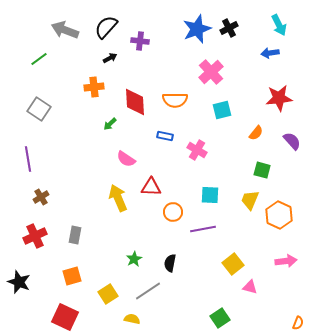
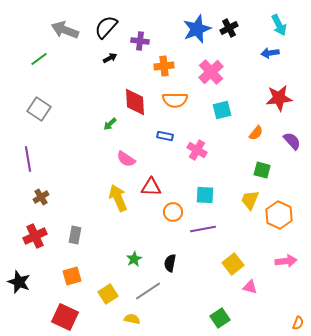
orange cross at (94, 87): moved 70 px right, 21 px up
cyan square at (210, 195): moved 5 px left
